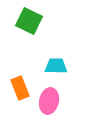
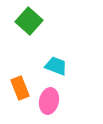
green square: rotated 16 degrees clockwise
cyan trapezoid: rotated 20 degrees clockwise
